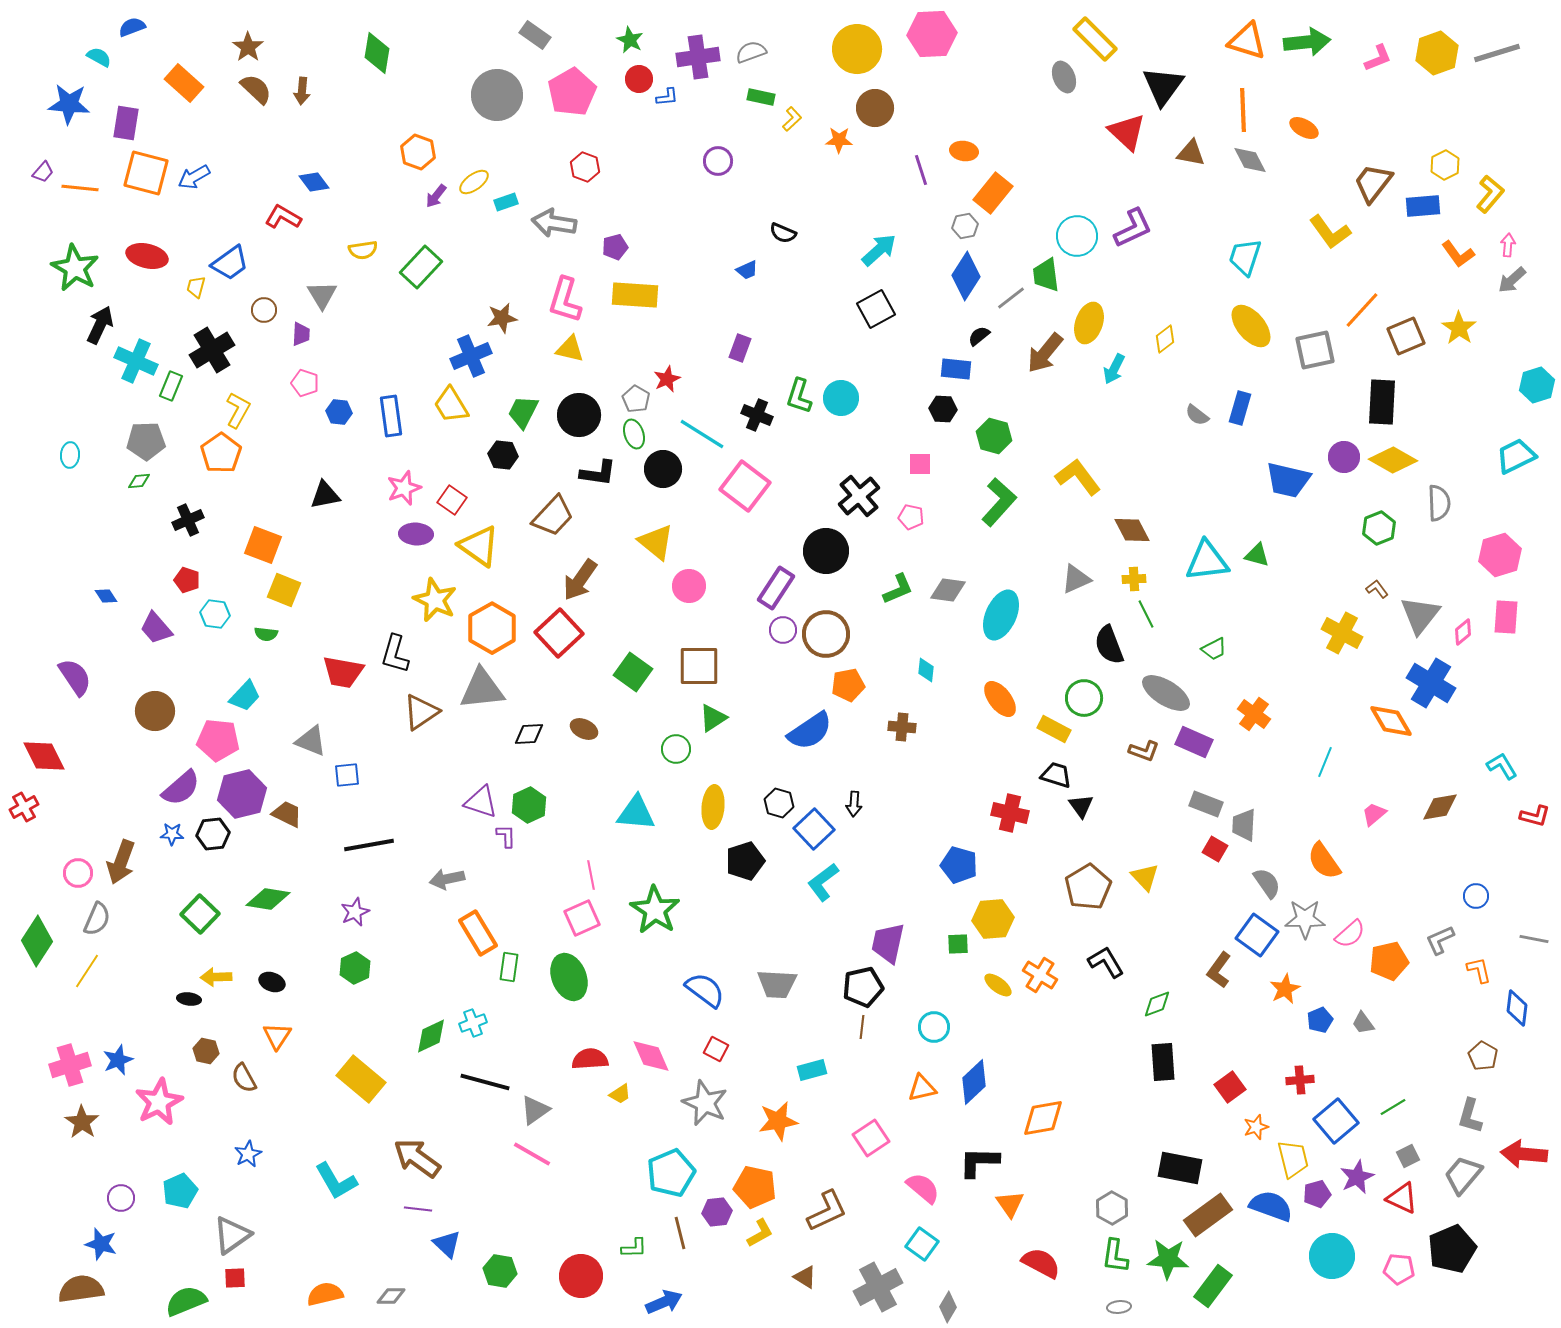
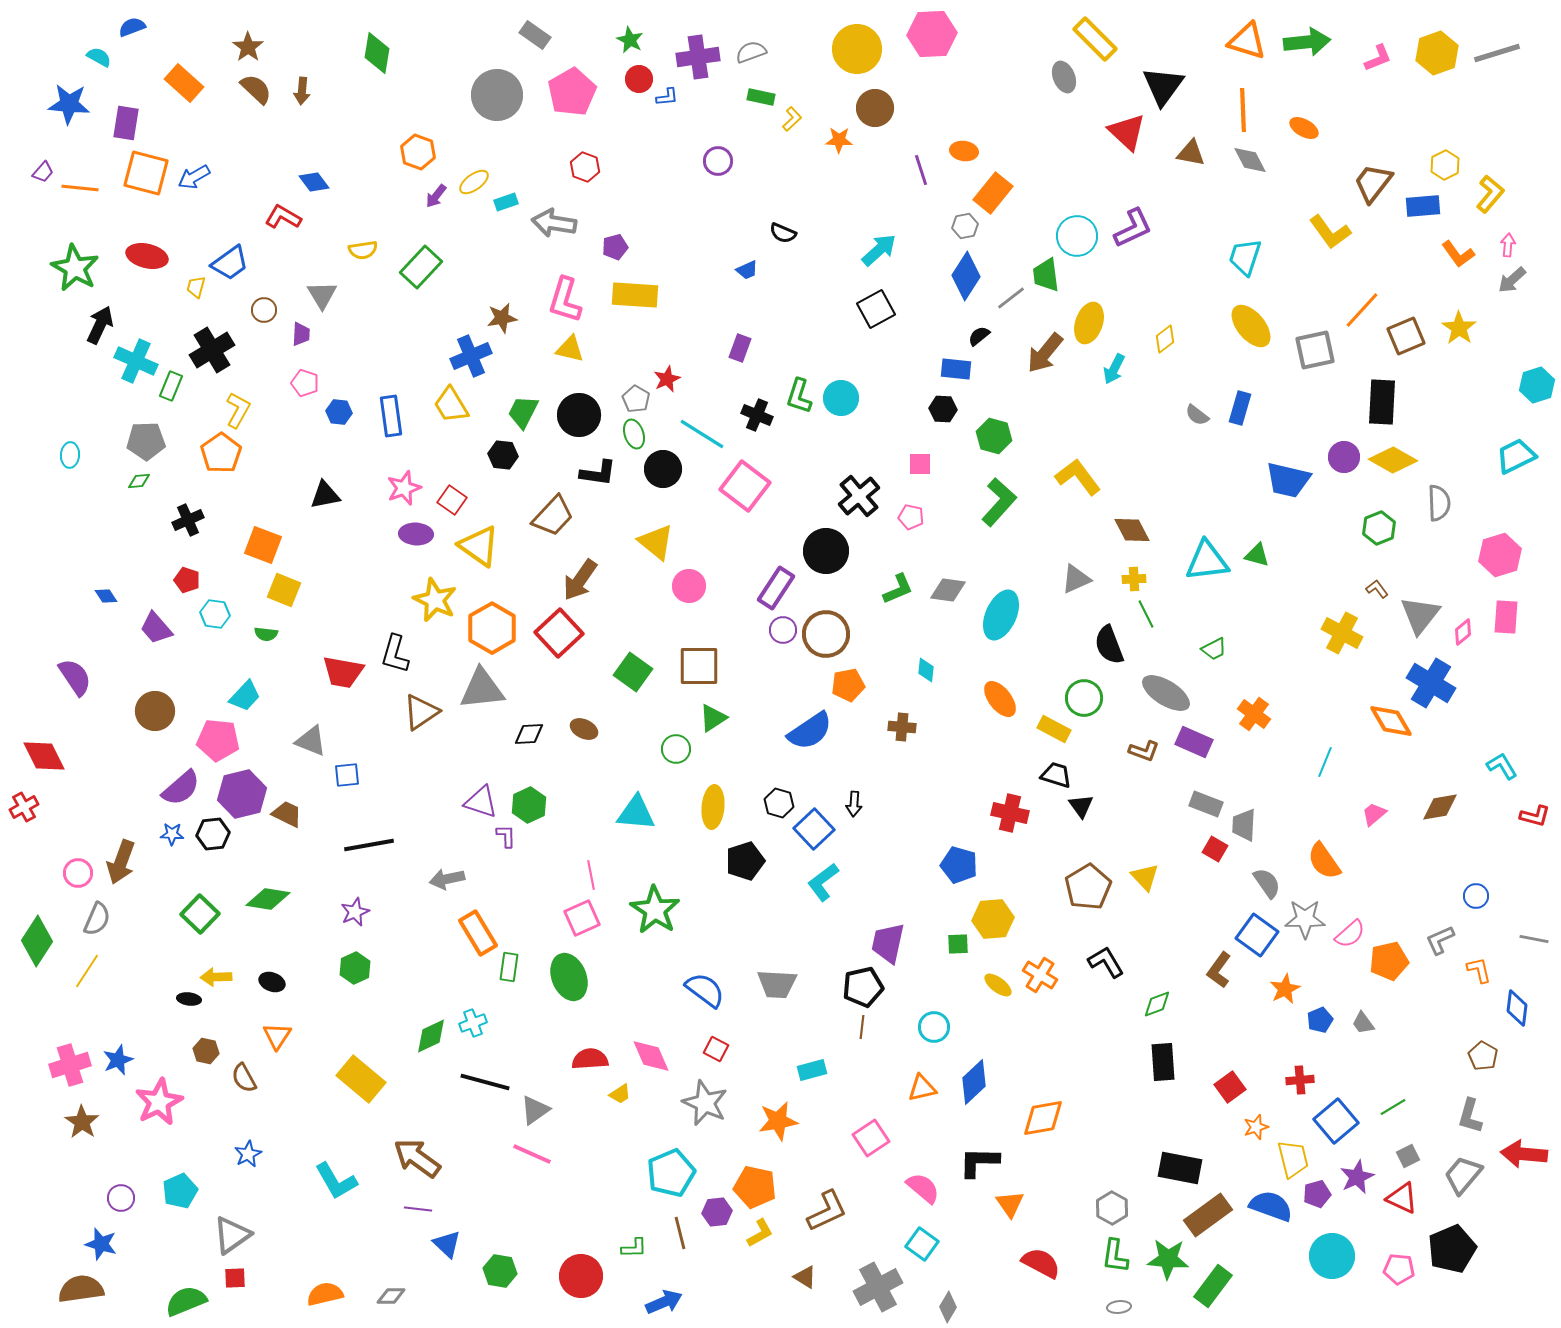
pink line at (532, 1154): rotated 6 degrees counterclockwise
